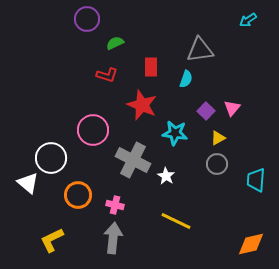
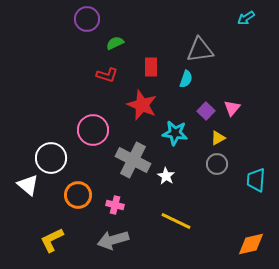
cyan arrow: moved 2 px left, 2 px up
white triangle: moved 2 px down
gray arrow: moved 2 px down; rotated 112 degrees counterclockwise
